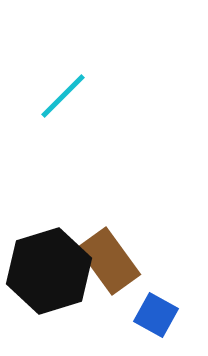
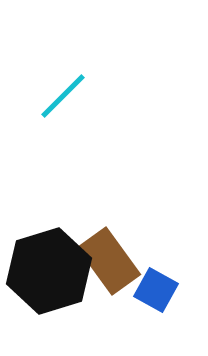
blue square: moved 25 px up
